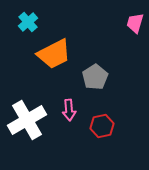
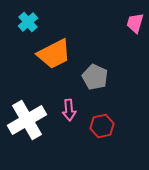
gray pentagon: rotated 15 degrees counterclockwise
